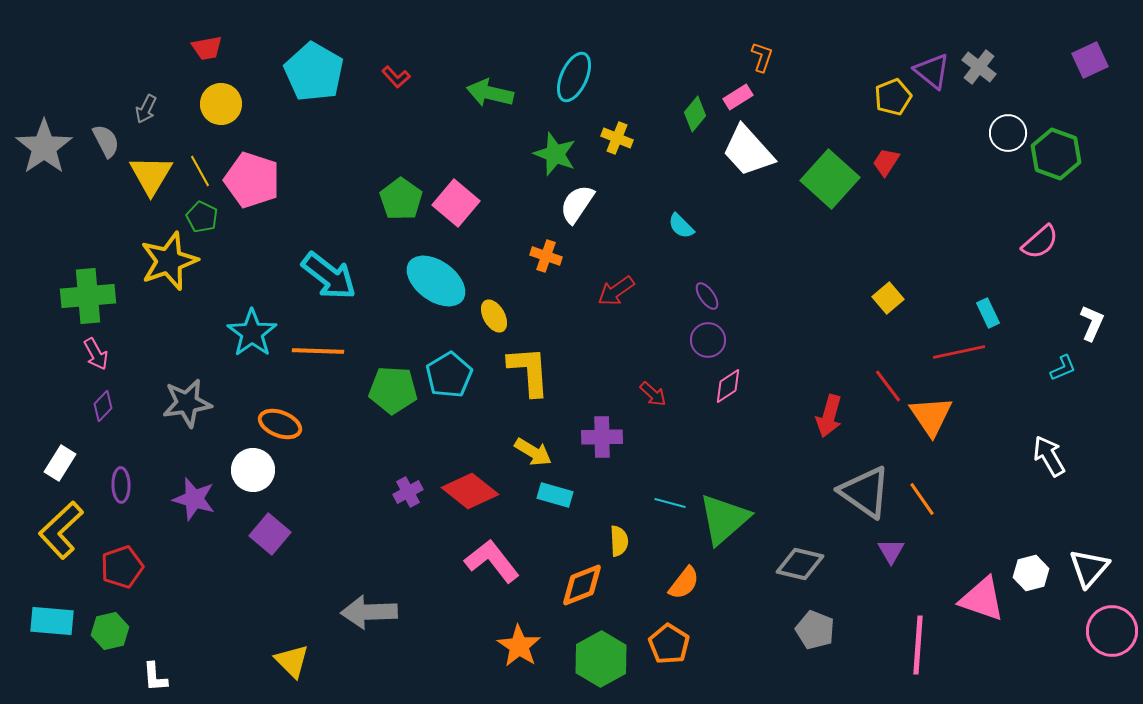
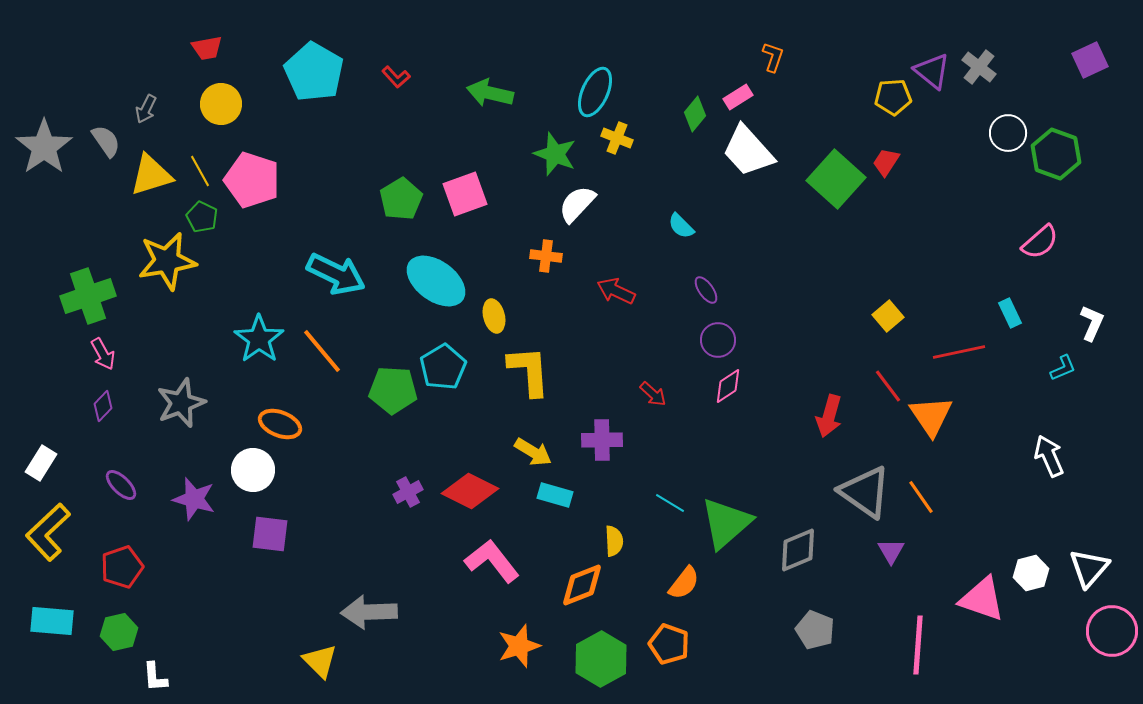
orange L-shape at (762, 57): moved 11 px right
cyan ellipse at (574, 77): moved 21 px right, 15 px down
yellow pentagon at (893, 97): rotated 18 degrees clockwise
gray semicircle at (106, 141): rotated 8 degrees counterclockwise
yellow triangle at (151, 175): rotated 42 degrees clockwise
green square at (830, 179): moved 6 px right
green pentagon at (401, 199): rotated 6 degrees clockwise
pink square at (456, 203): moved 9 px right, 9 px up; rotated 30 degrees clockwise
white semicircle at (577, 204): rotated 9 degrees clockwise
orange cross at (546, 256): rotated 12 degrees counterclockwise
yellow star at (169, 261): moved 2 px left; rotated 10 degrees clockwise
cyan arrow at (329, 276): moved 7 px right, 2 px up; rotated 12 degrees counterclockwise
red arrow at (616, 291): rotated 60 degrees clockwise
green cross at (88, 296): rotated 14 degrees counterclockwise
purple ellipse at (707, 296): moved 1 px left, 6 px up
yellow square at (888, 298): moved 18 px down
cyan rectangle at (988, 313): moved 22 px right
yellow ellipse at (494, 316): rotated 16 degrees clockwise
cyan star at (252, 333): moved 7 px right, 6 px down
purple circle at (708, 340): moved 10 px right
orange line at (318, 351): moved 4 px right; rotated 48 degrees clockwise
pink arrow at (96, 354): moved 7 px right
cyan pentagon at (449, 375): moved 6 px left, 8 px up
gray star at (187, 403): moved 6 px left; rotated 12 degrees counterclockwise
purple cross at (602, 437): moved 3 px down
white arrow at (1049, 456): rotated 6 degrees clockwise
white rectangle at (60, 463): moved 19 px left
purple ellipse at (121, 485): rotated 44 degrees counterclockwise
red diamond at (470, 491): rotated 12 degrees counterclockwise
orange line at (922, 499): moved 1 px left, 2 px up
cyan line at (670, 503): rotated 16 degrees clockwise
green triangle at (724, 519): moved 2 px right, 4 px down
yellow L-shape at (61, 530): moved 13 px left, 2 px down
purple square at (270, 534): rotated 33 degrees counterclockwise
yellow semicircle at (619, 541): moved 5 px left
gray diamond at (800, 564): moved 2 px left, 14 px up; rotated 36 degrees counterclockwise
green hexagon at (110, 631): moved 9 px right, 1 px down
orange pentagon at (669, 644): rotated 12 degrees counterclockwise
orange star at (519, 646): rotated 21 degrees clockwise
yellow triangle at (292, 661): moved 28 px right
